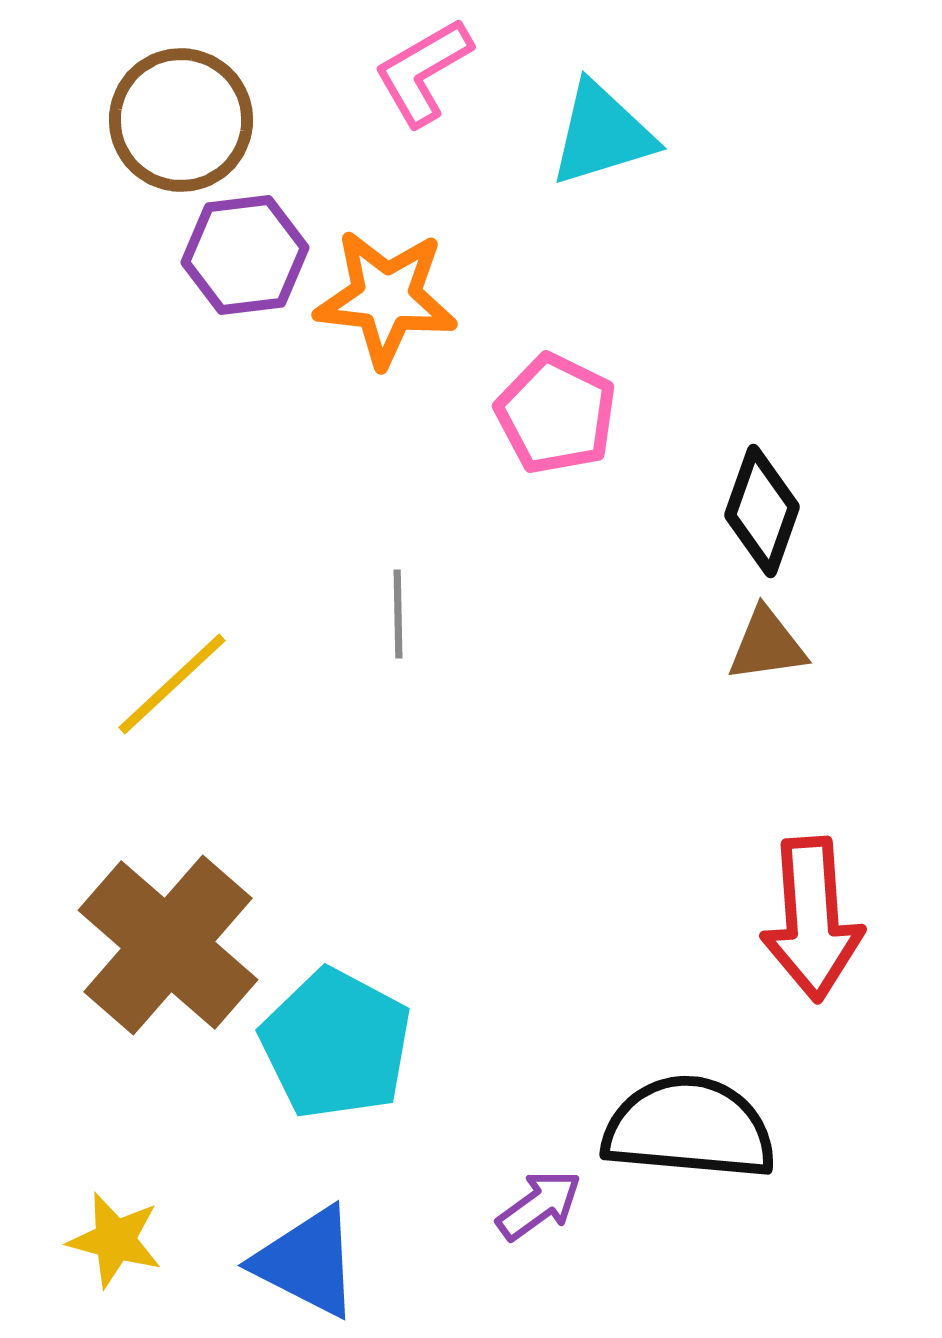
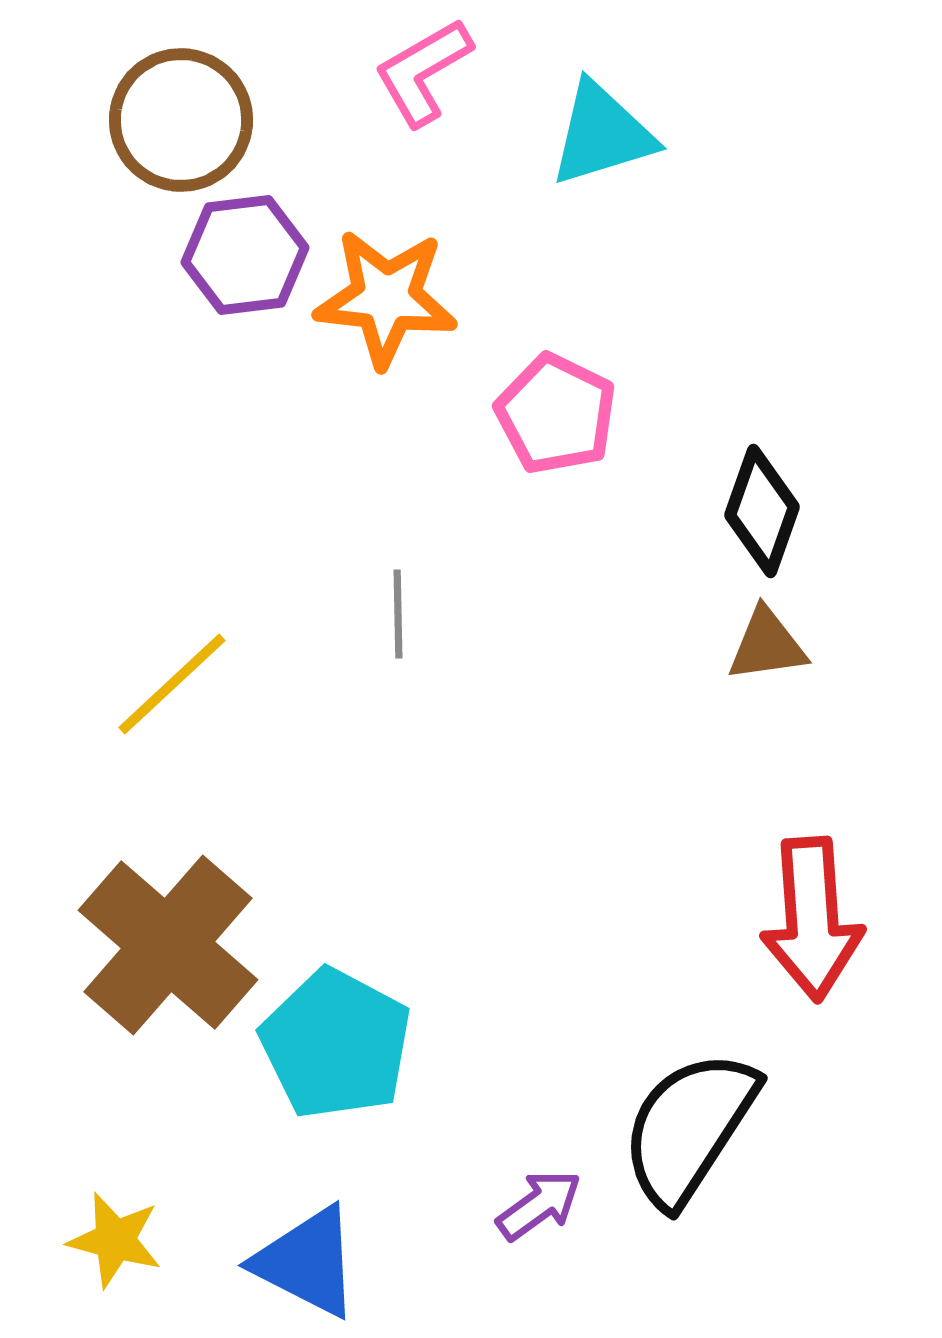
black semicircle: rotated 62 degrees counterclockwise
